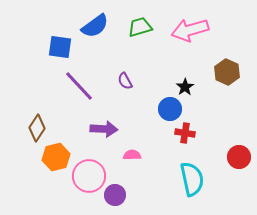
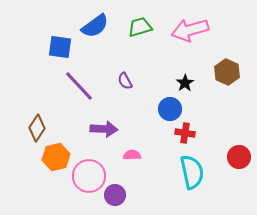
black star: moved 4 px up
cyan semicircle: moved 7 px up
